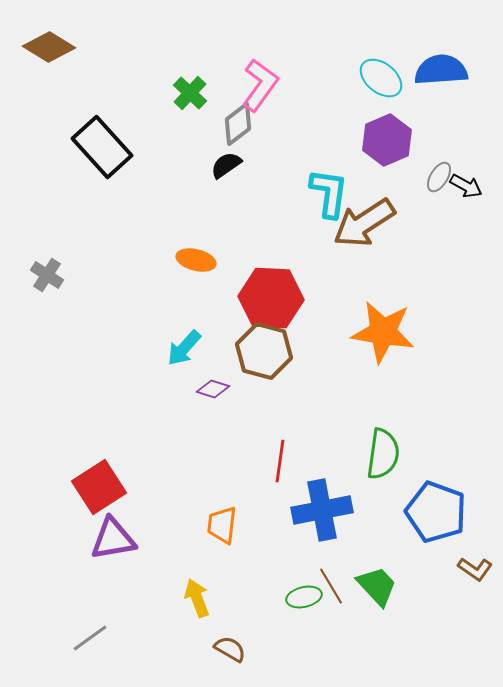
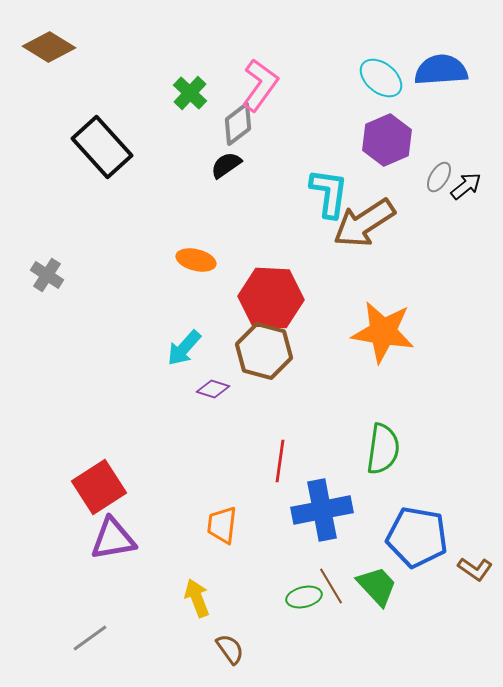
black arrow: rotated 68 degrees counterclockwise
green semicircle: moved 5 px up
blue pentagon: moved 19 px left, 25 px down; rotated 10 degrees counterclockwise
brown semicircle: rotated 24 degrees clockwise
